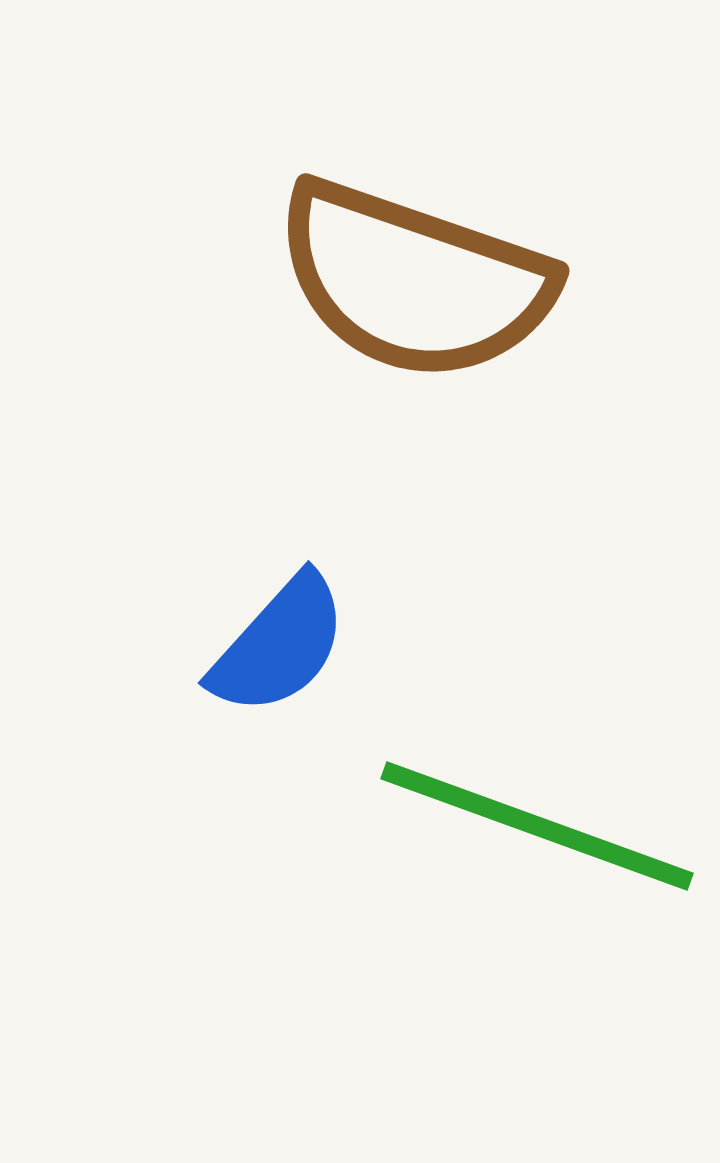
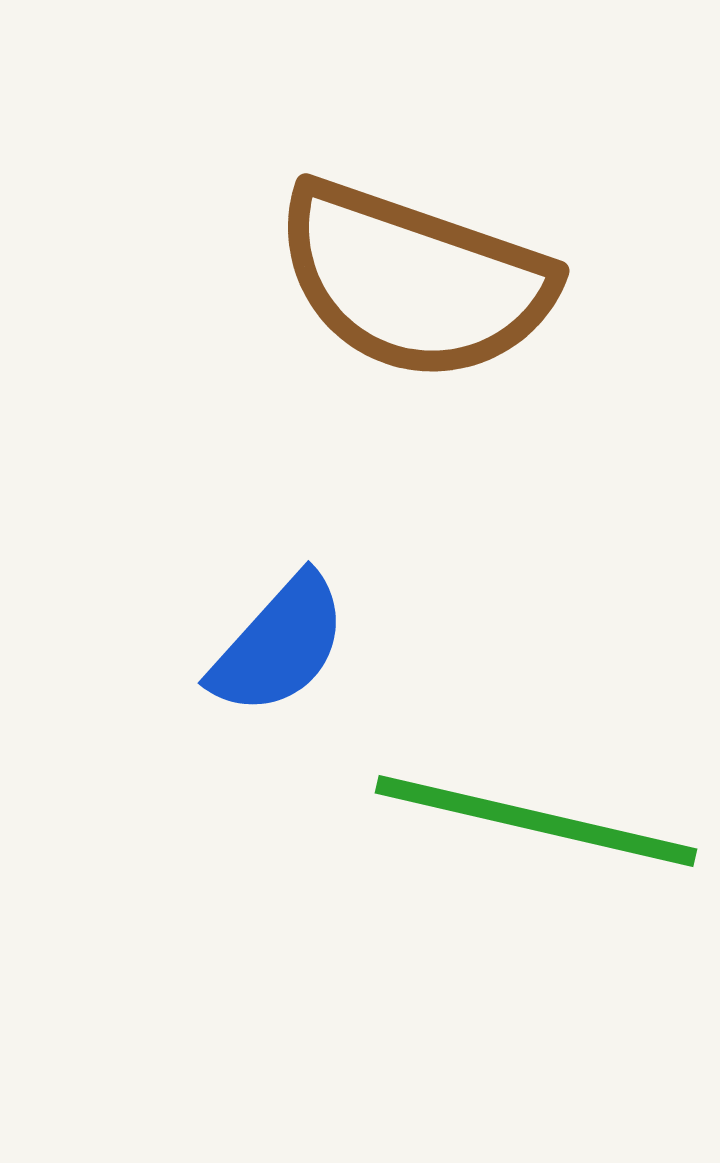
green line: moved 1 px left, 5 px up; rotated 7 degrees counterclockwise
